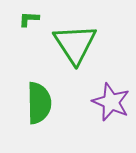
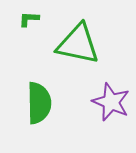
green triangle: moved 3 px right; rotated 45 degrees counterclockwise
